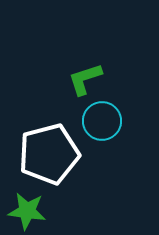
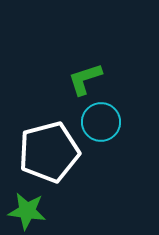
cyan circle: moved 1 px left, 1 px down
white pentagon: moved 2 px up
